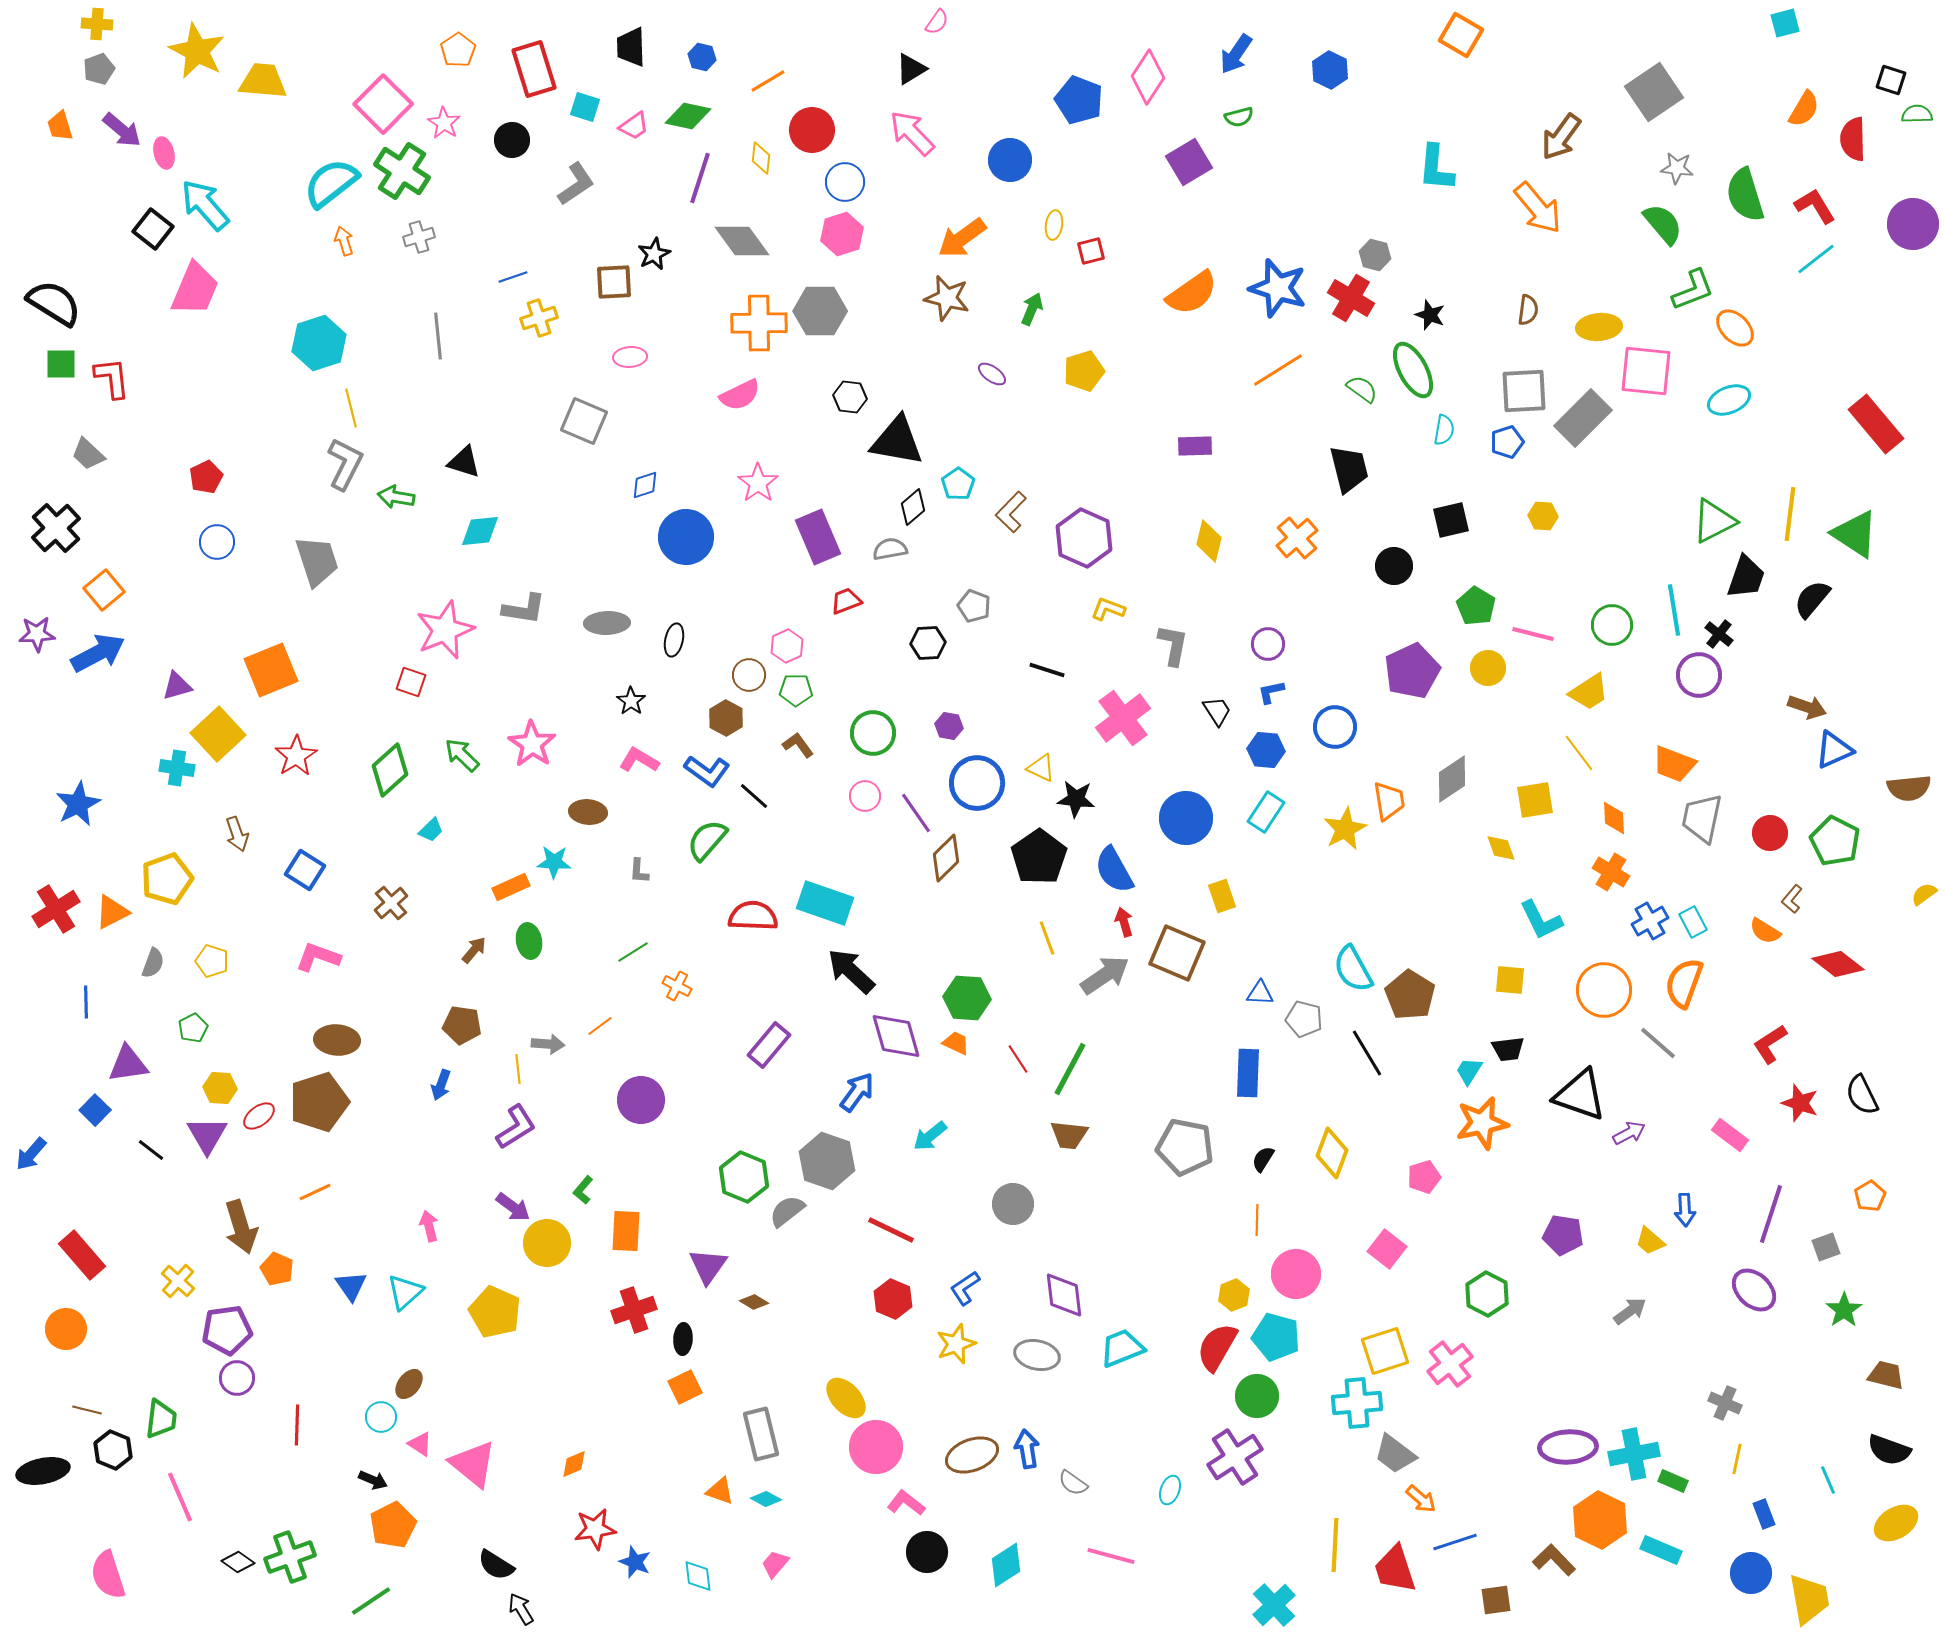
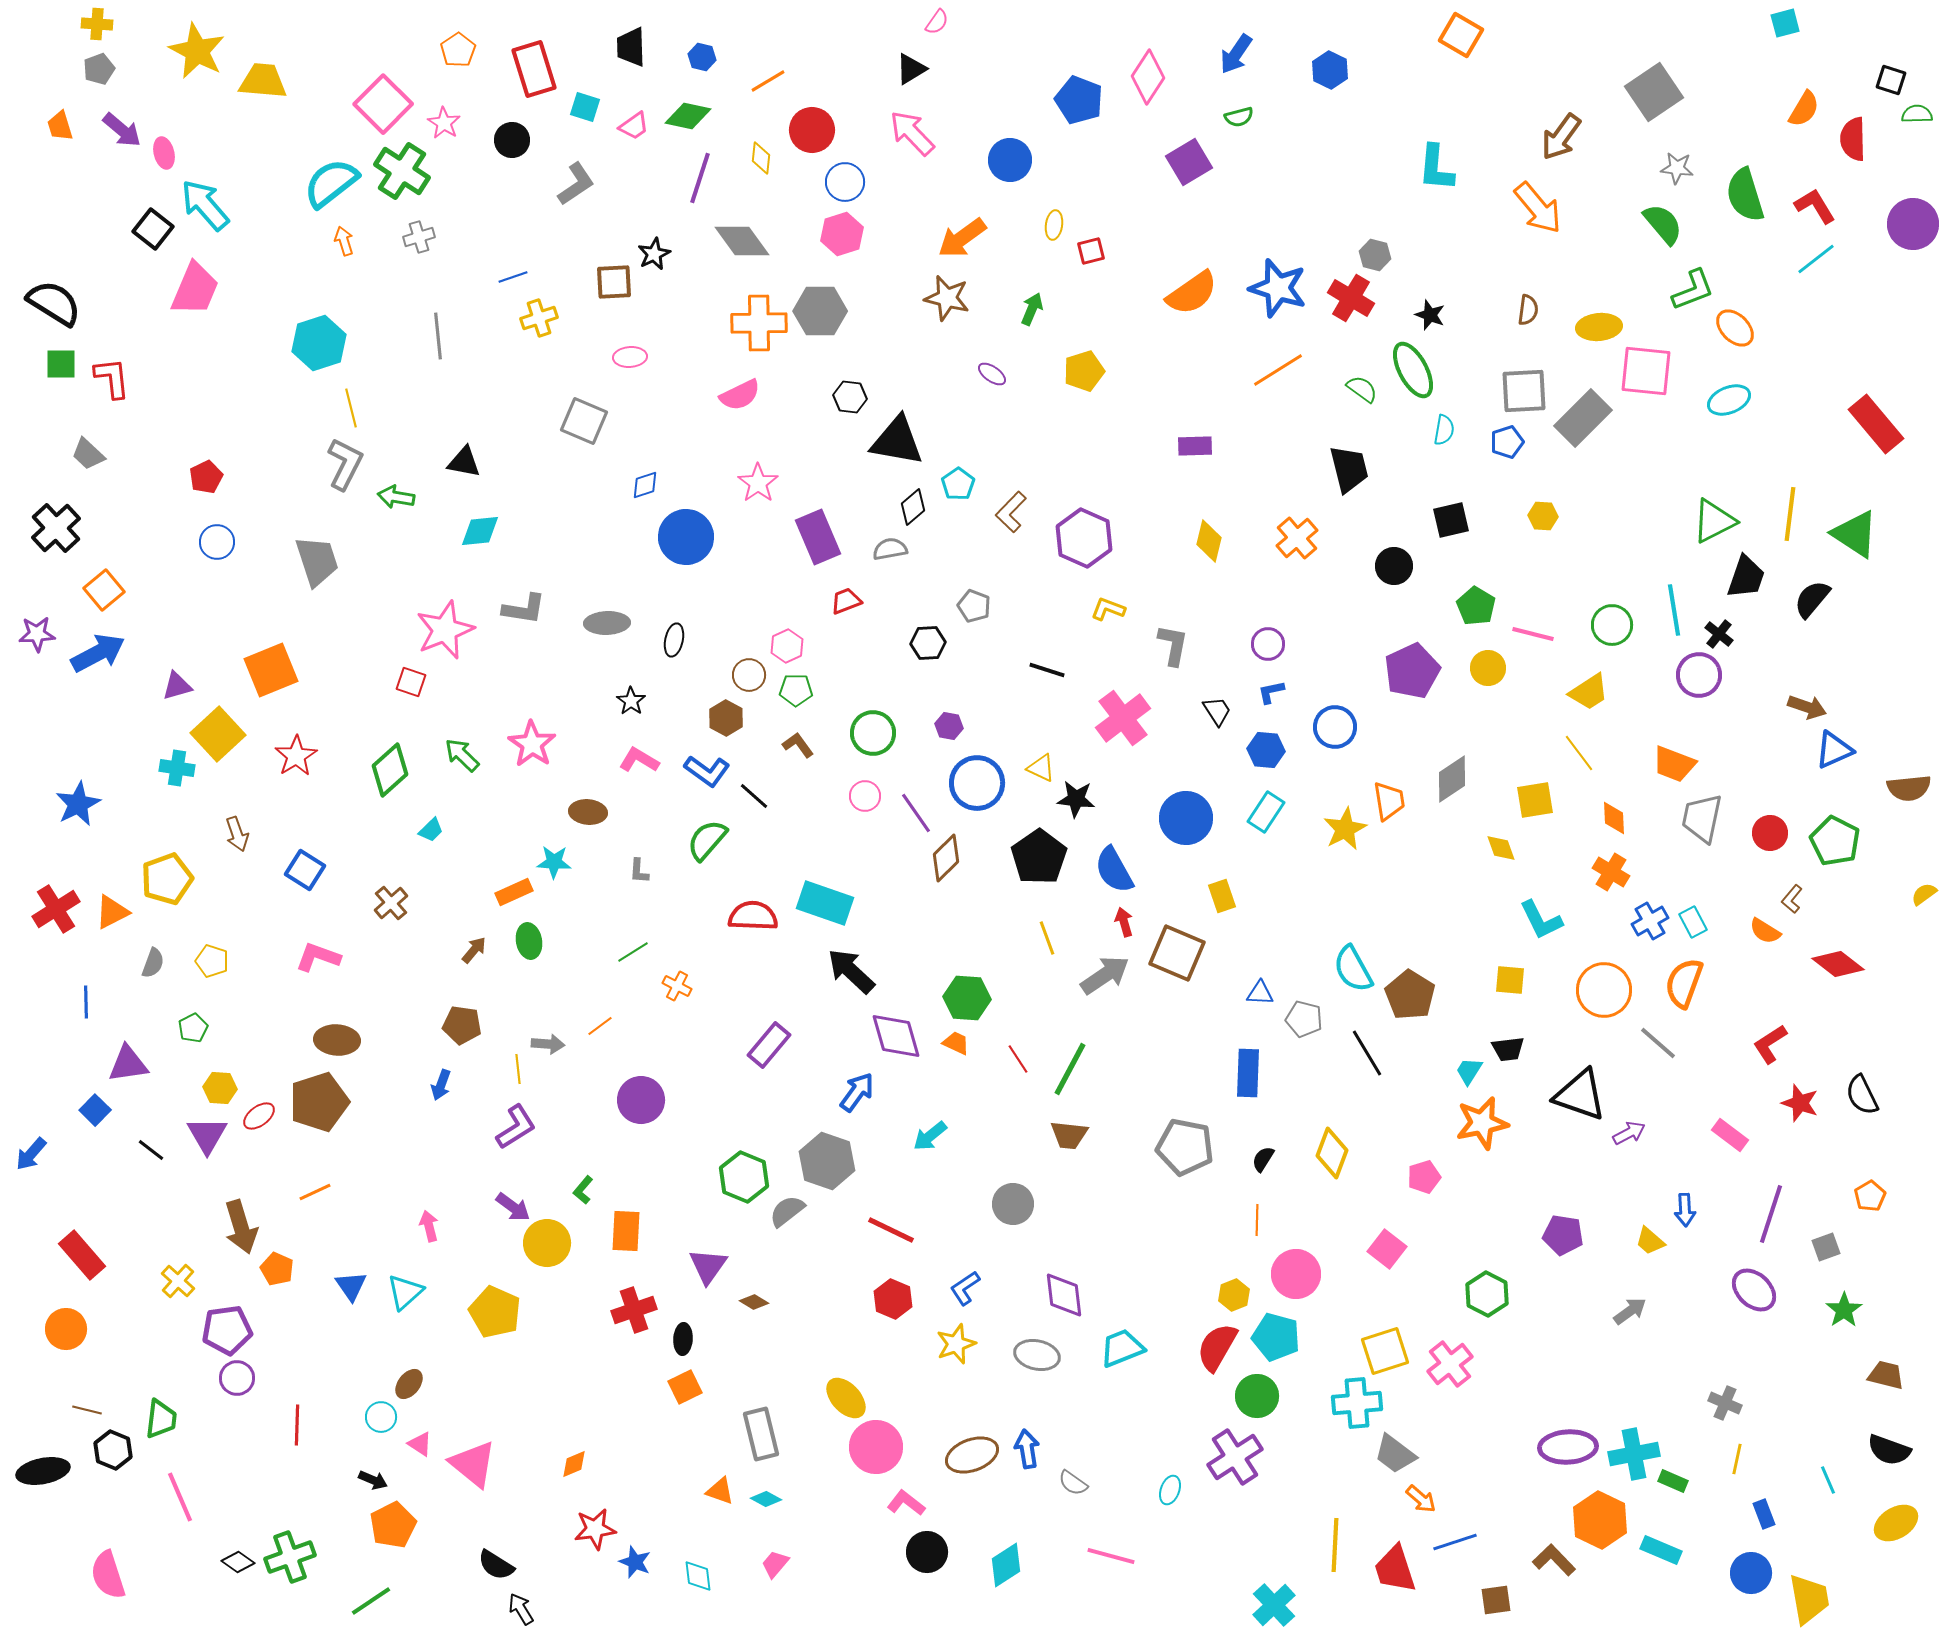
black triangle at (464, 462): rotated 6 degrees counterclockwise
orange rectangle at (511, 887): moved 3 px right, 5 px down
